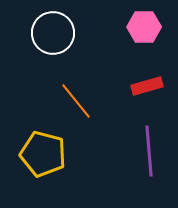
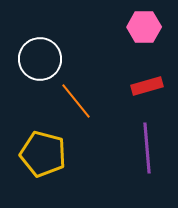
white circle: moved 13 px left, 26 px down
purple line: moved 2 px left, 3 px up
